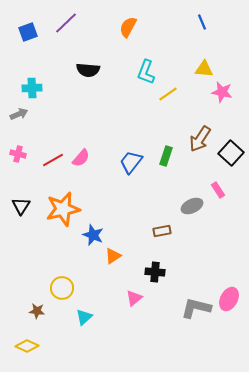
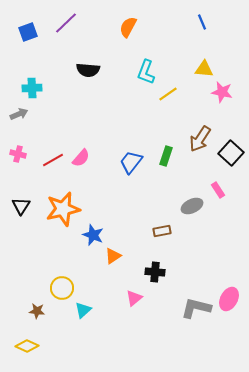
cyan triangle: moved 1 px left, 7 px up
